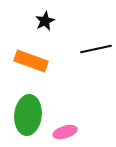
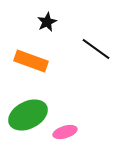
black star: moved 2 px right, 1 px down
black line: rotated 48 degrees clockwise
green ellipse: rotated 57 degrees clockwise
